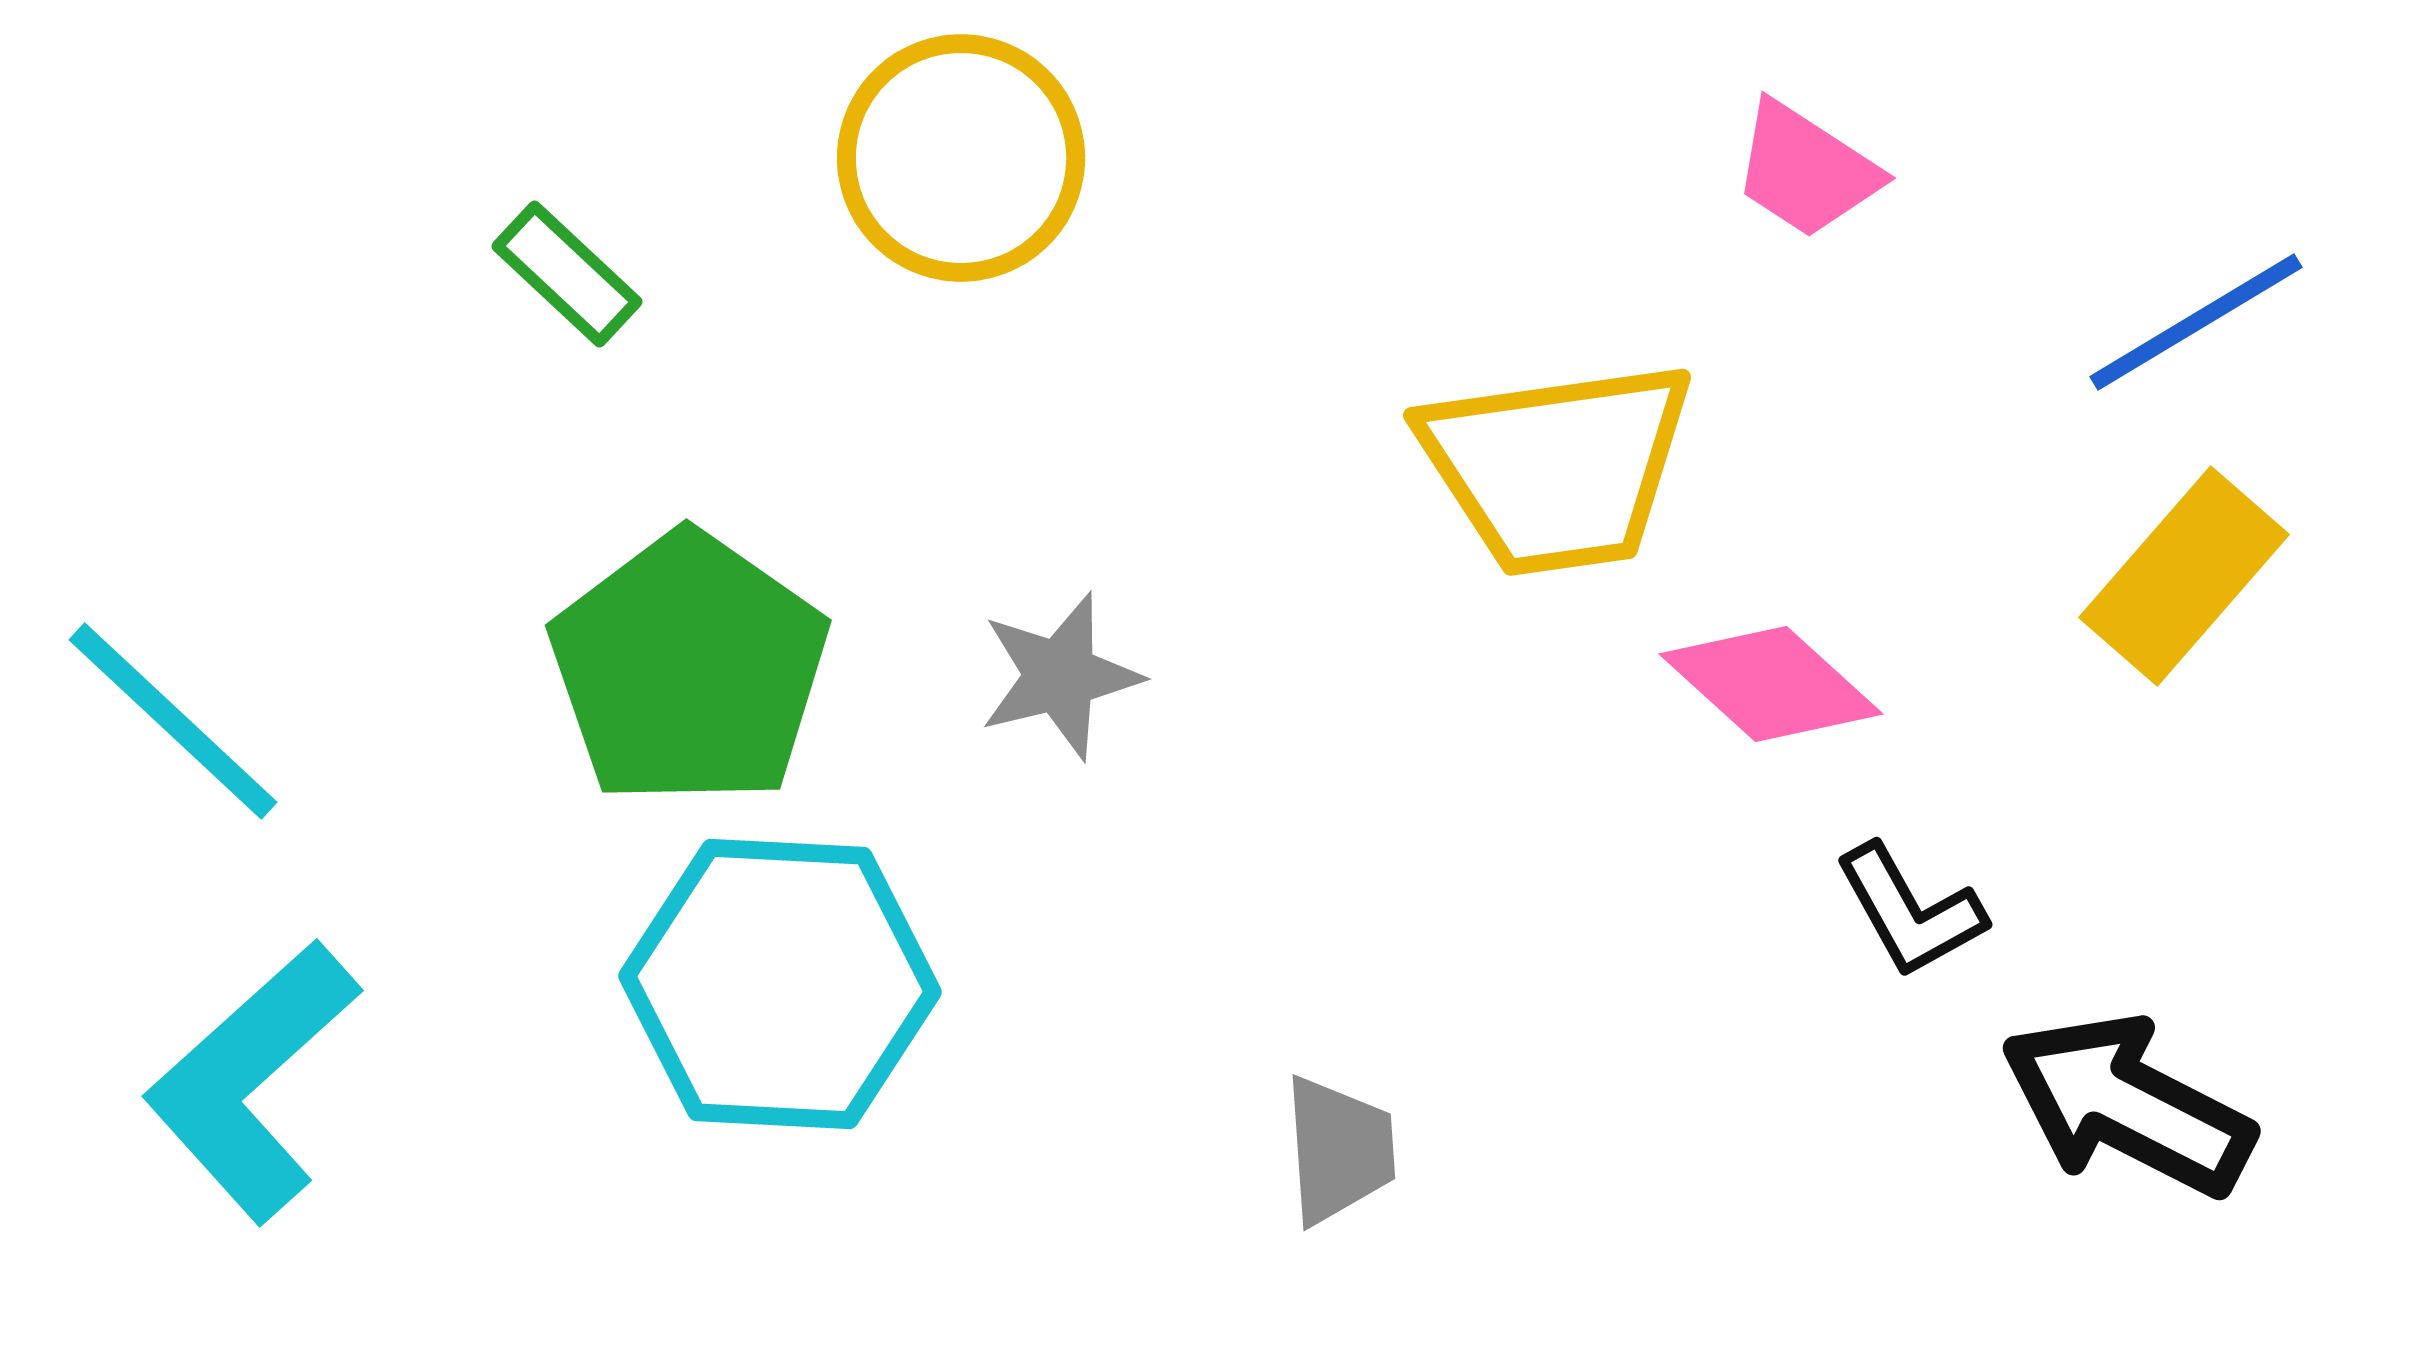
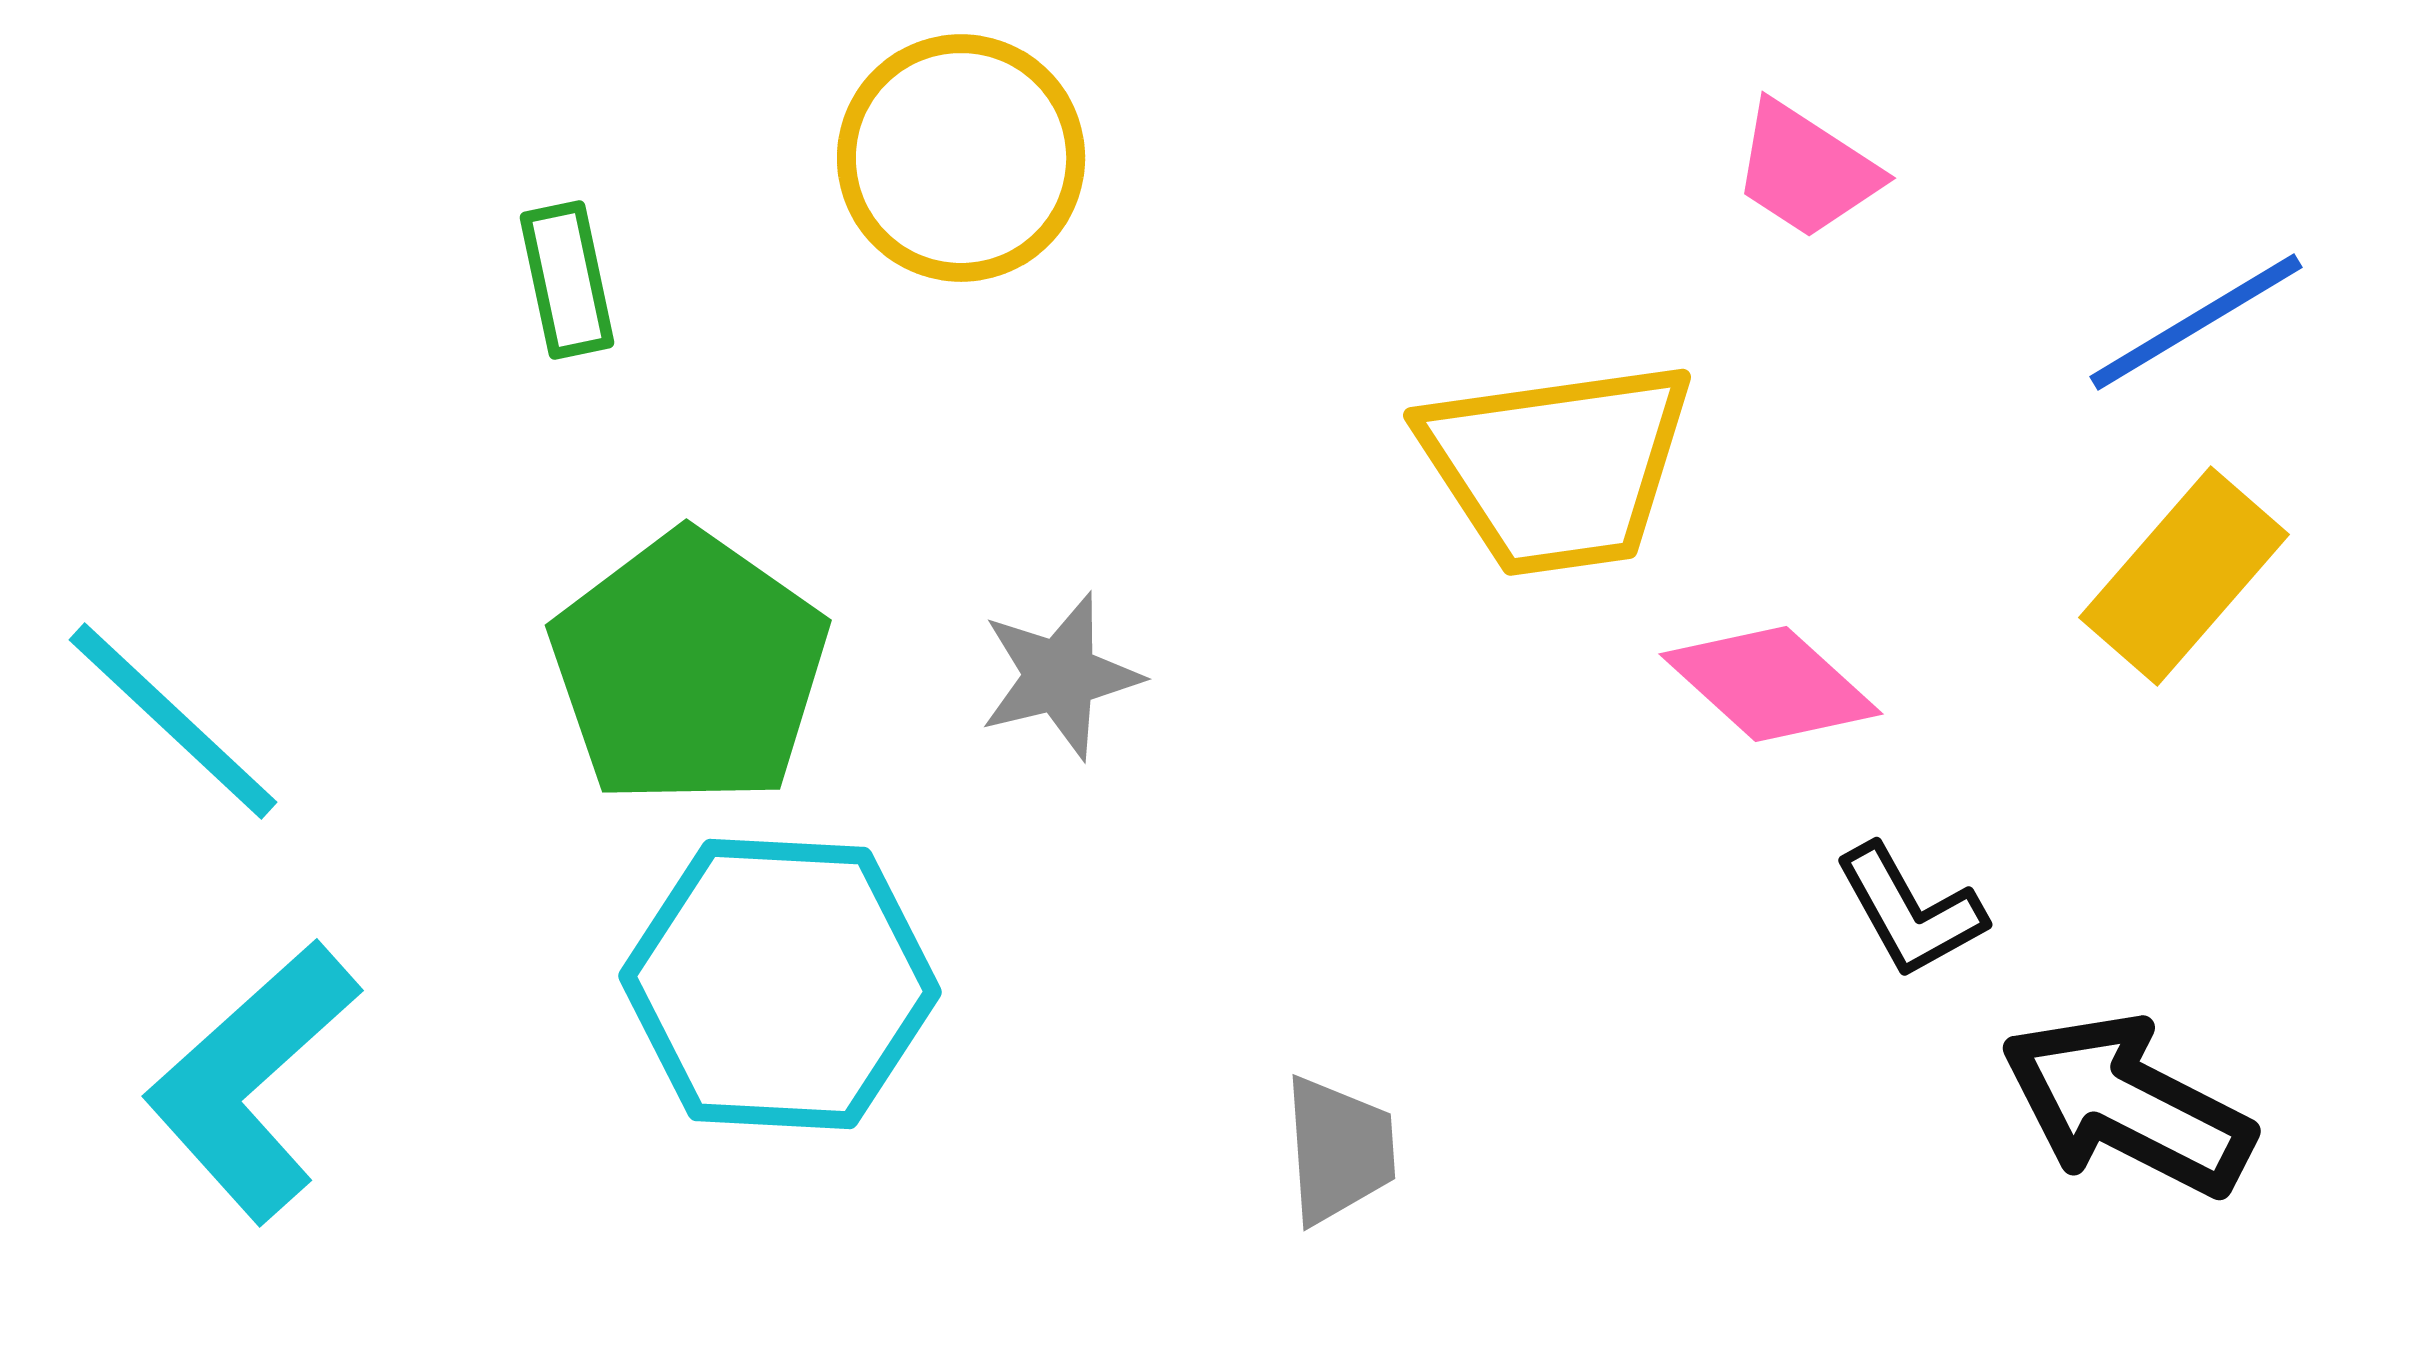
green rectangle: moved 6 px down; rotated 35 degrees clockwise
